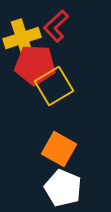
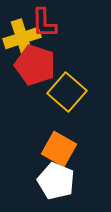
red L-shape: moved 12 px left, 3 px up; rotated 48 degrees counterclockwise
red pentagon: rotated 15 degrees clockwise
yellow square: moved 13 px right, 6 px down; rotated 18 degrees counterclockwise
white pentagon: moved 7 px left, 7 px up
